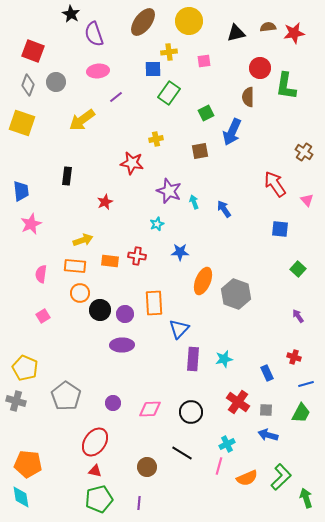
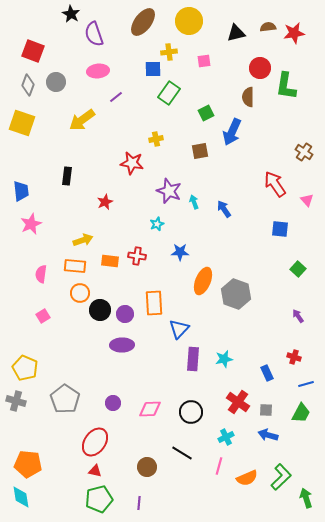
gray pentagon at (66, 396): moved 1 px left, 3 px down
cyan cross at (227, 444): moved 1 px left, 7 px up
